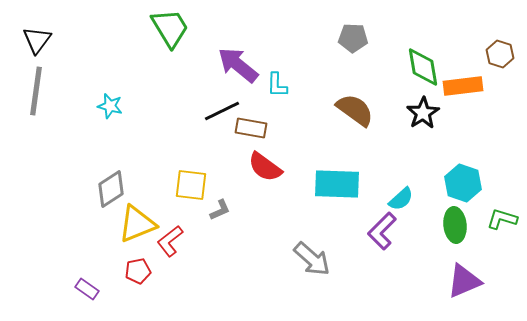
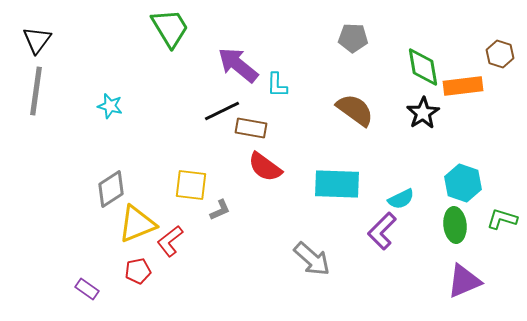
cyan semicircle: rotated 16 degrees clockwise
